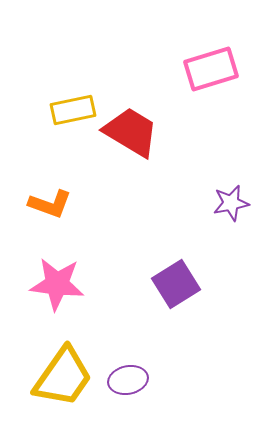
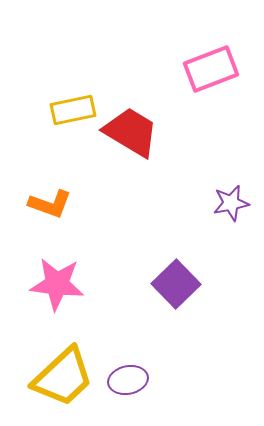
pink rectangle: rotated 4 degrees counterclockwise
purple square: rotated 12 degrees counterclockwise
yellow trapezoid: rotated 12 degrees clockwise
